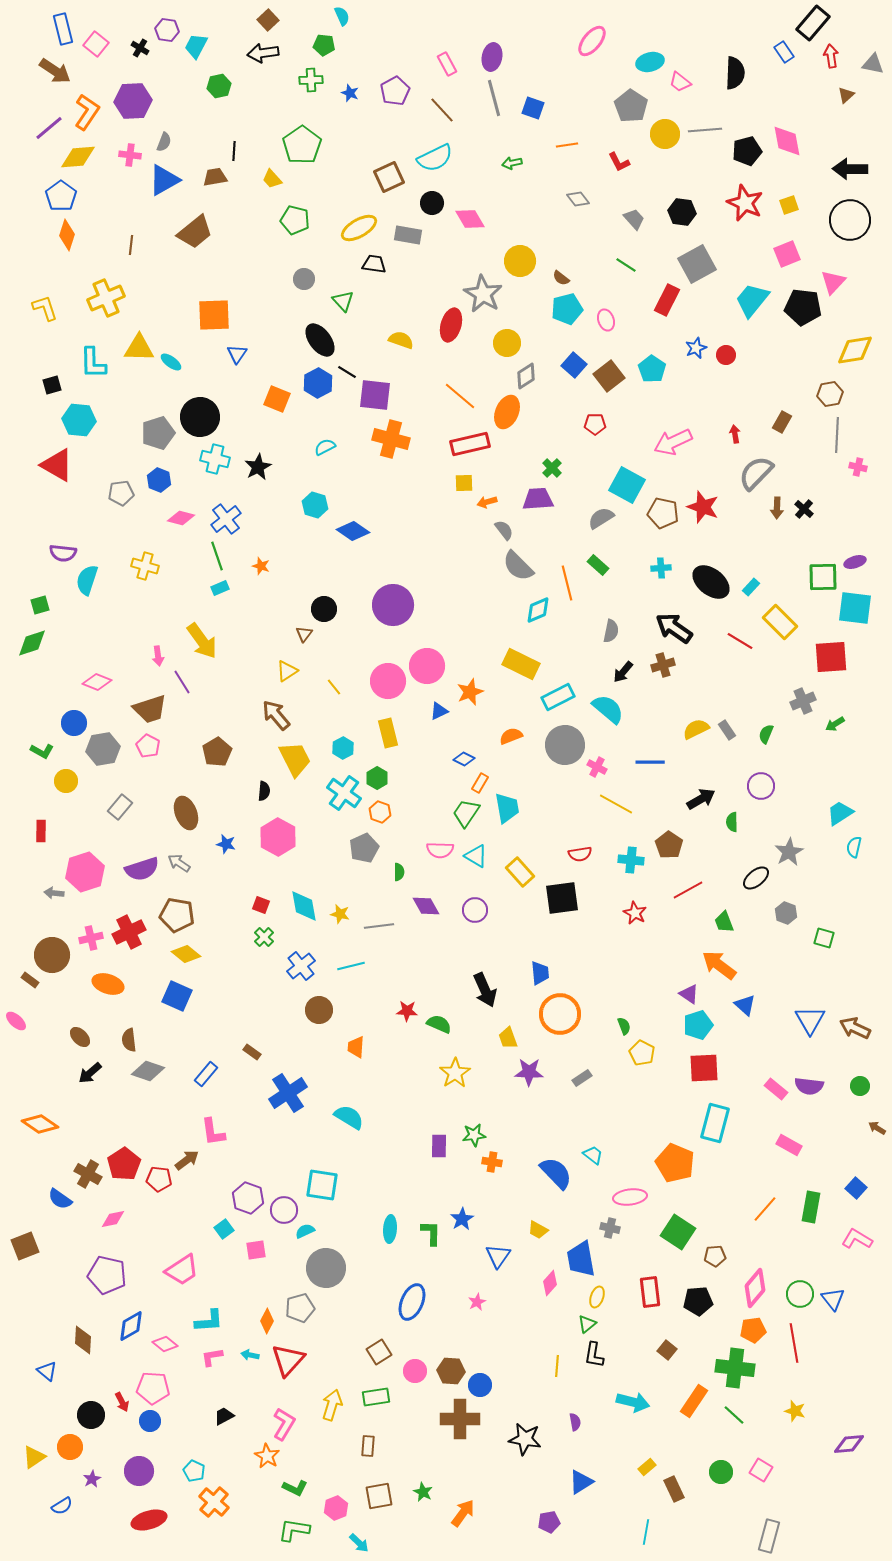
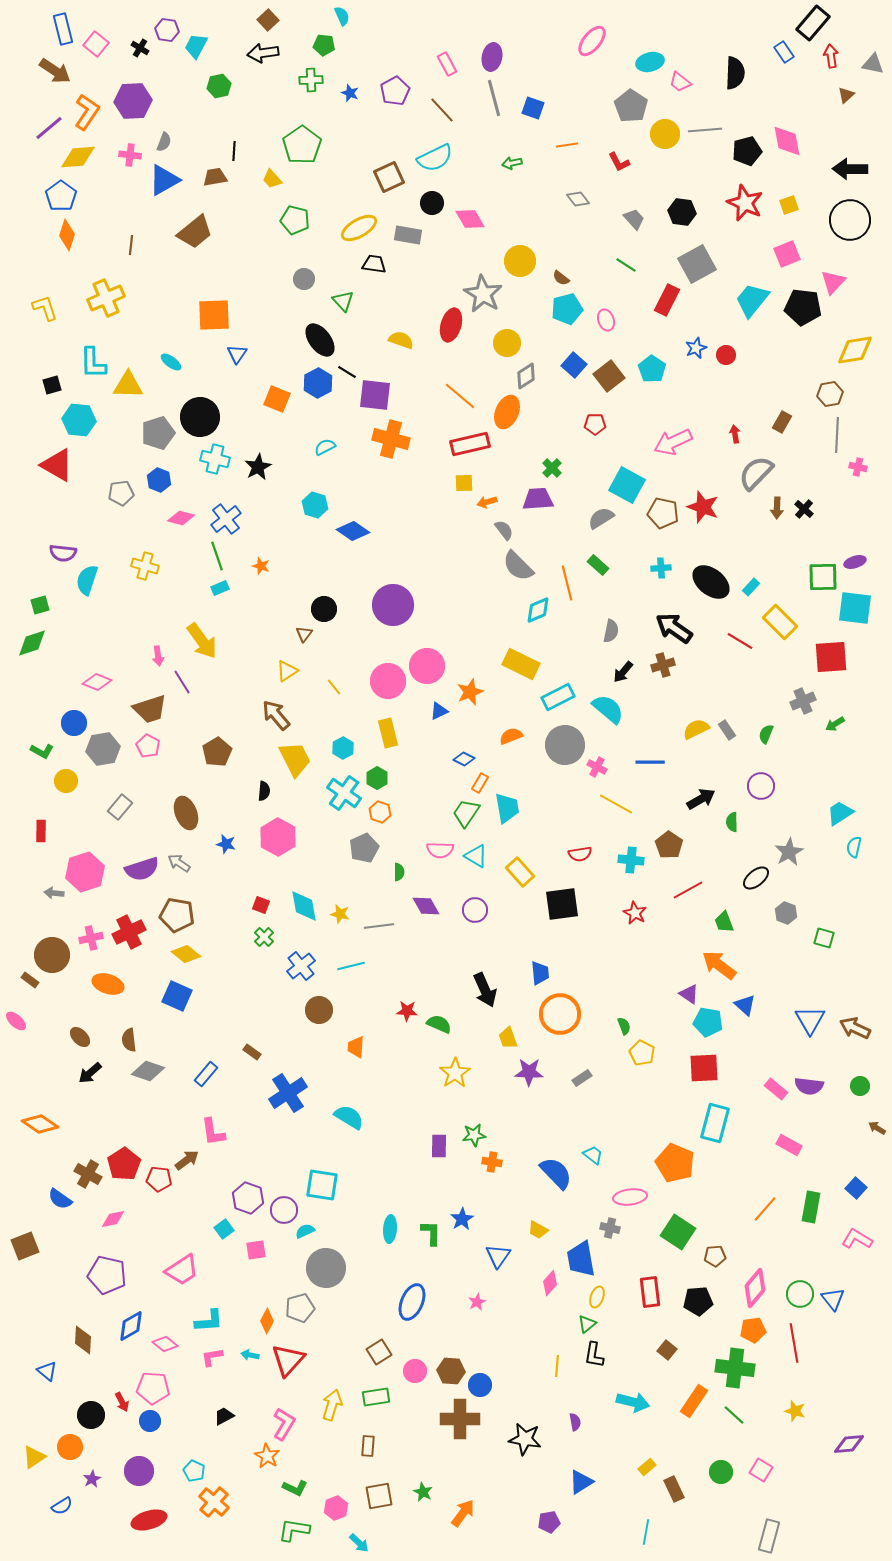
yellow triangle at (139, 348): moved 11 px left, 37 px down
black square at (562, 898): moved 6 px down
cyan pentagon at (698, 1025): moved 10 px right, 3 px up; rotated 28 degrees clockwise
